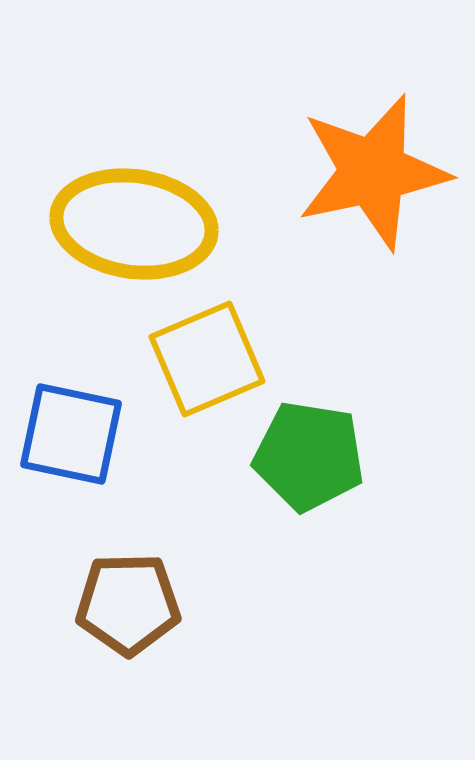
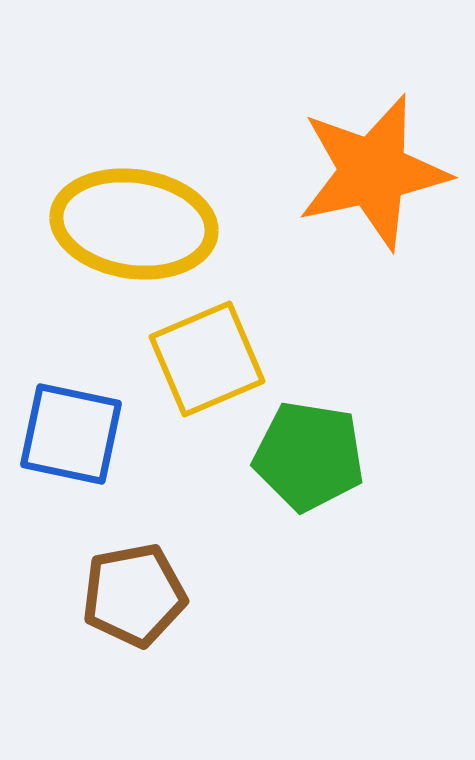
brown pentagon: moved 6 px right, 9 px up; rotated 10 degrees counterclockwise
